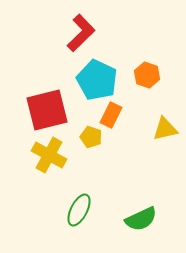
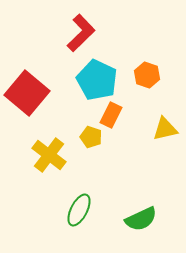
red square: moved 20 px left, 17 px up; rotated 36 degrees counterclockwise
yellow cross: rotated 8 degrees clockwise
